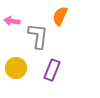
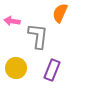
orange semicircle: moved 3 px up
